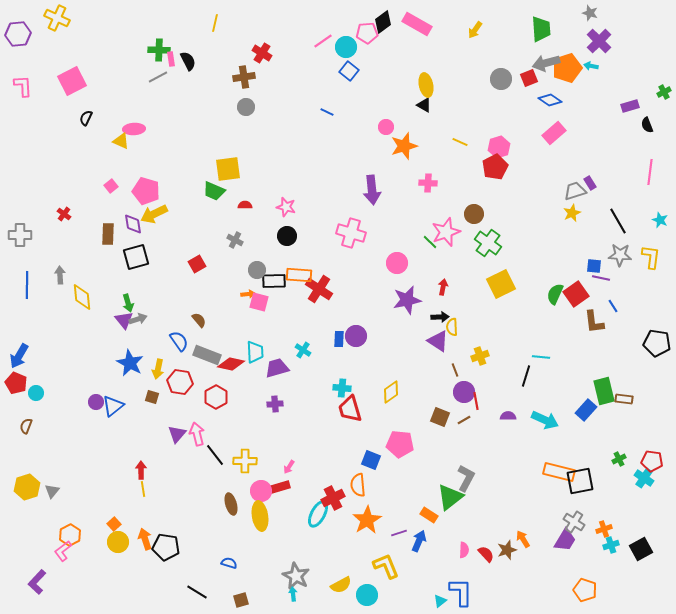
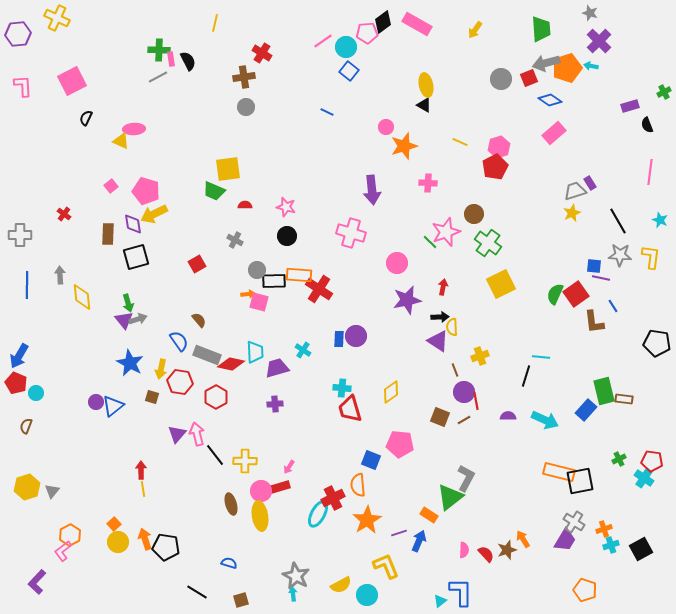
yellow arrow at (158, 369): moved 3 px right
